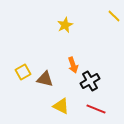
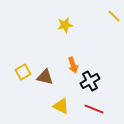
yellow star: rotated 14 degrees clockwise
brown triangle: moved 2 px up
red line: moved 2 px left
